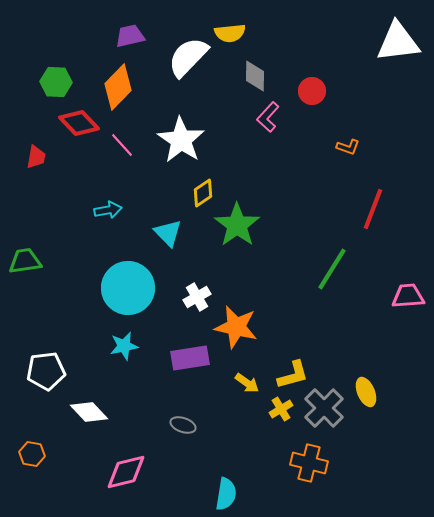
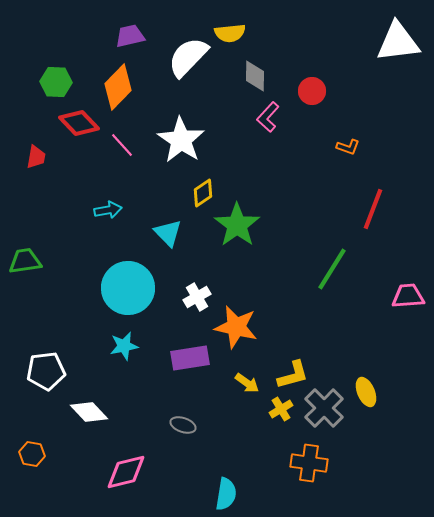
orange cross: rotated 6 degrees counterclockwise
